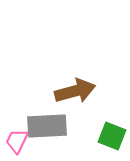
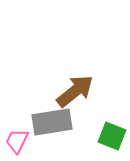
brown arrow: rotated 24 degrees counterclockwise
gray rectangle: moved 5 px right, 4 px up; rotated 6 degrees counterclockwise
